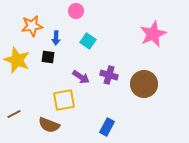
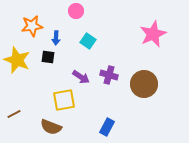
brown semicircle: moved 2 px right, 2 px down
